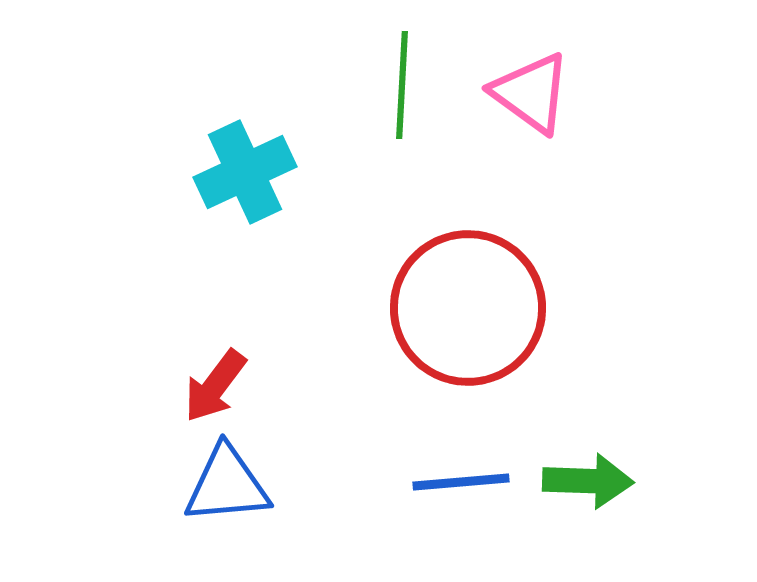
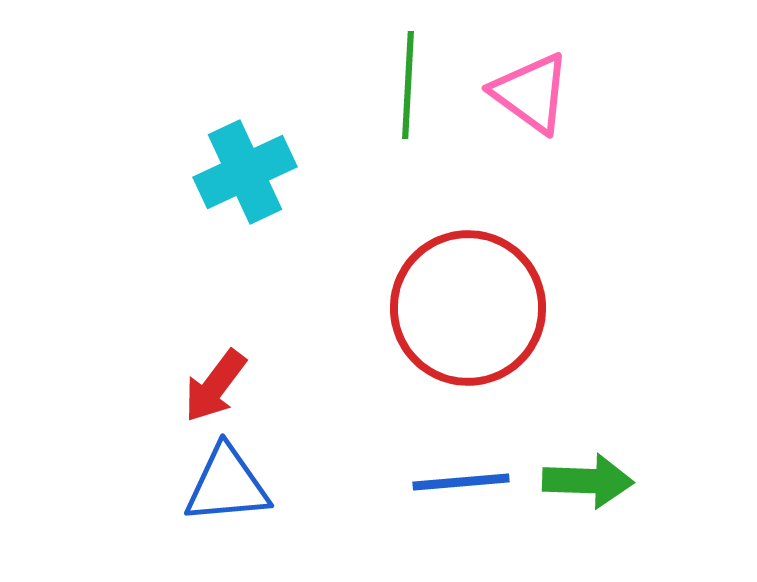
green line: moved 6 px right
